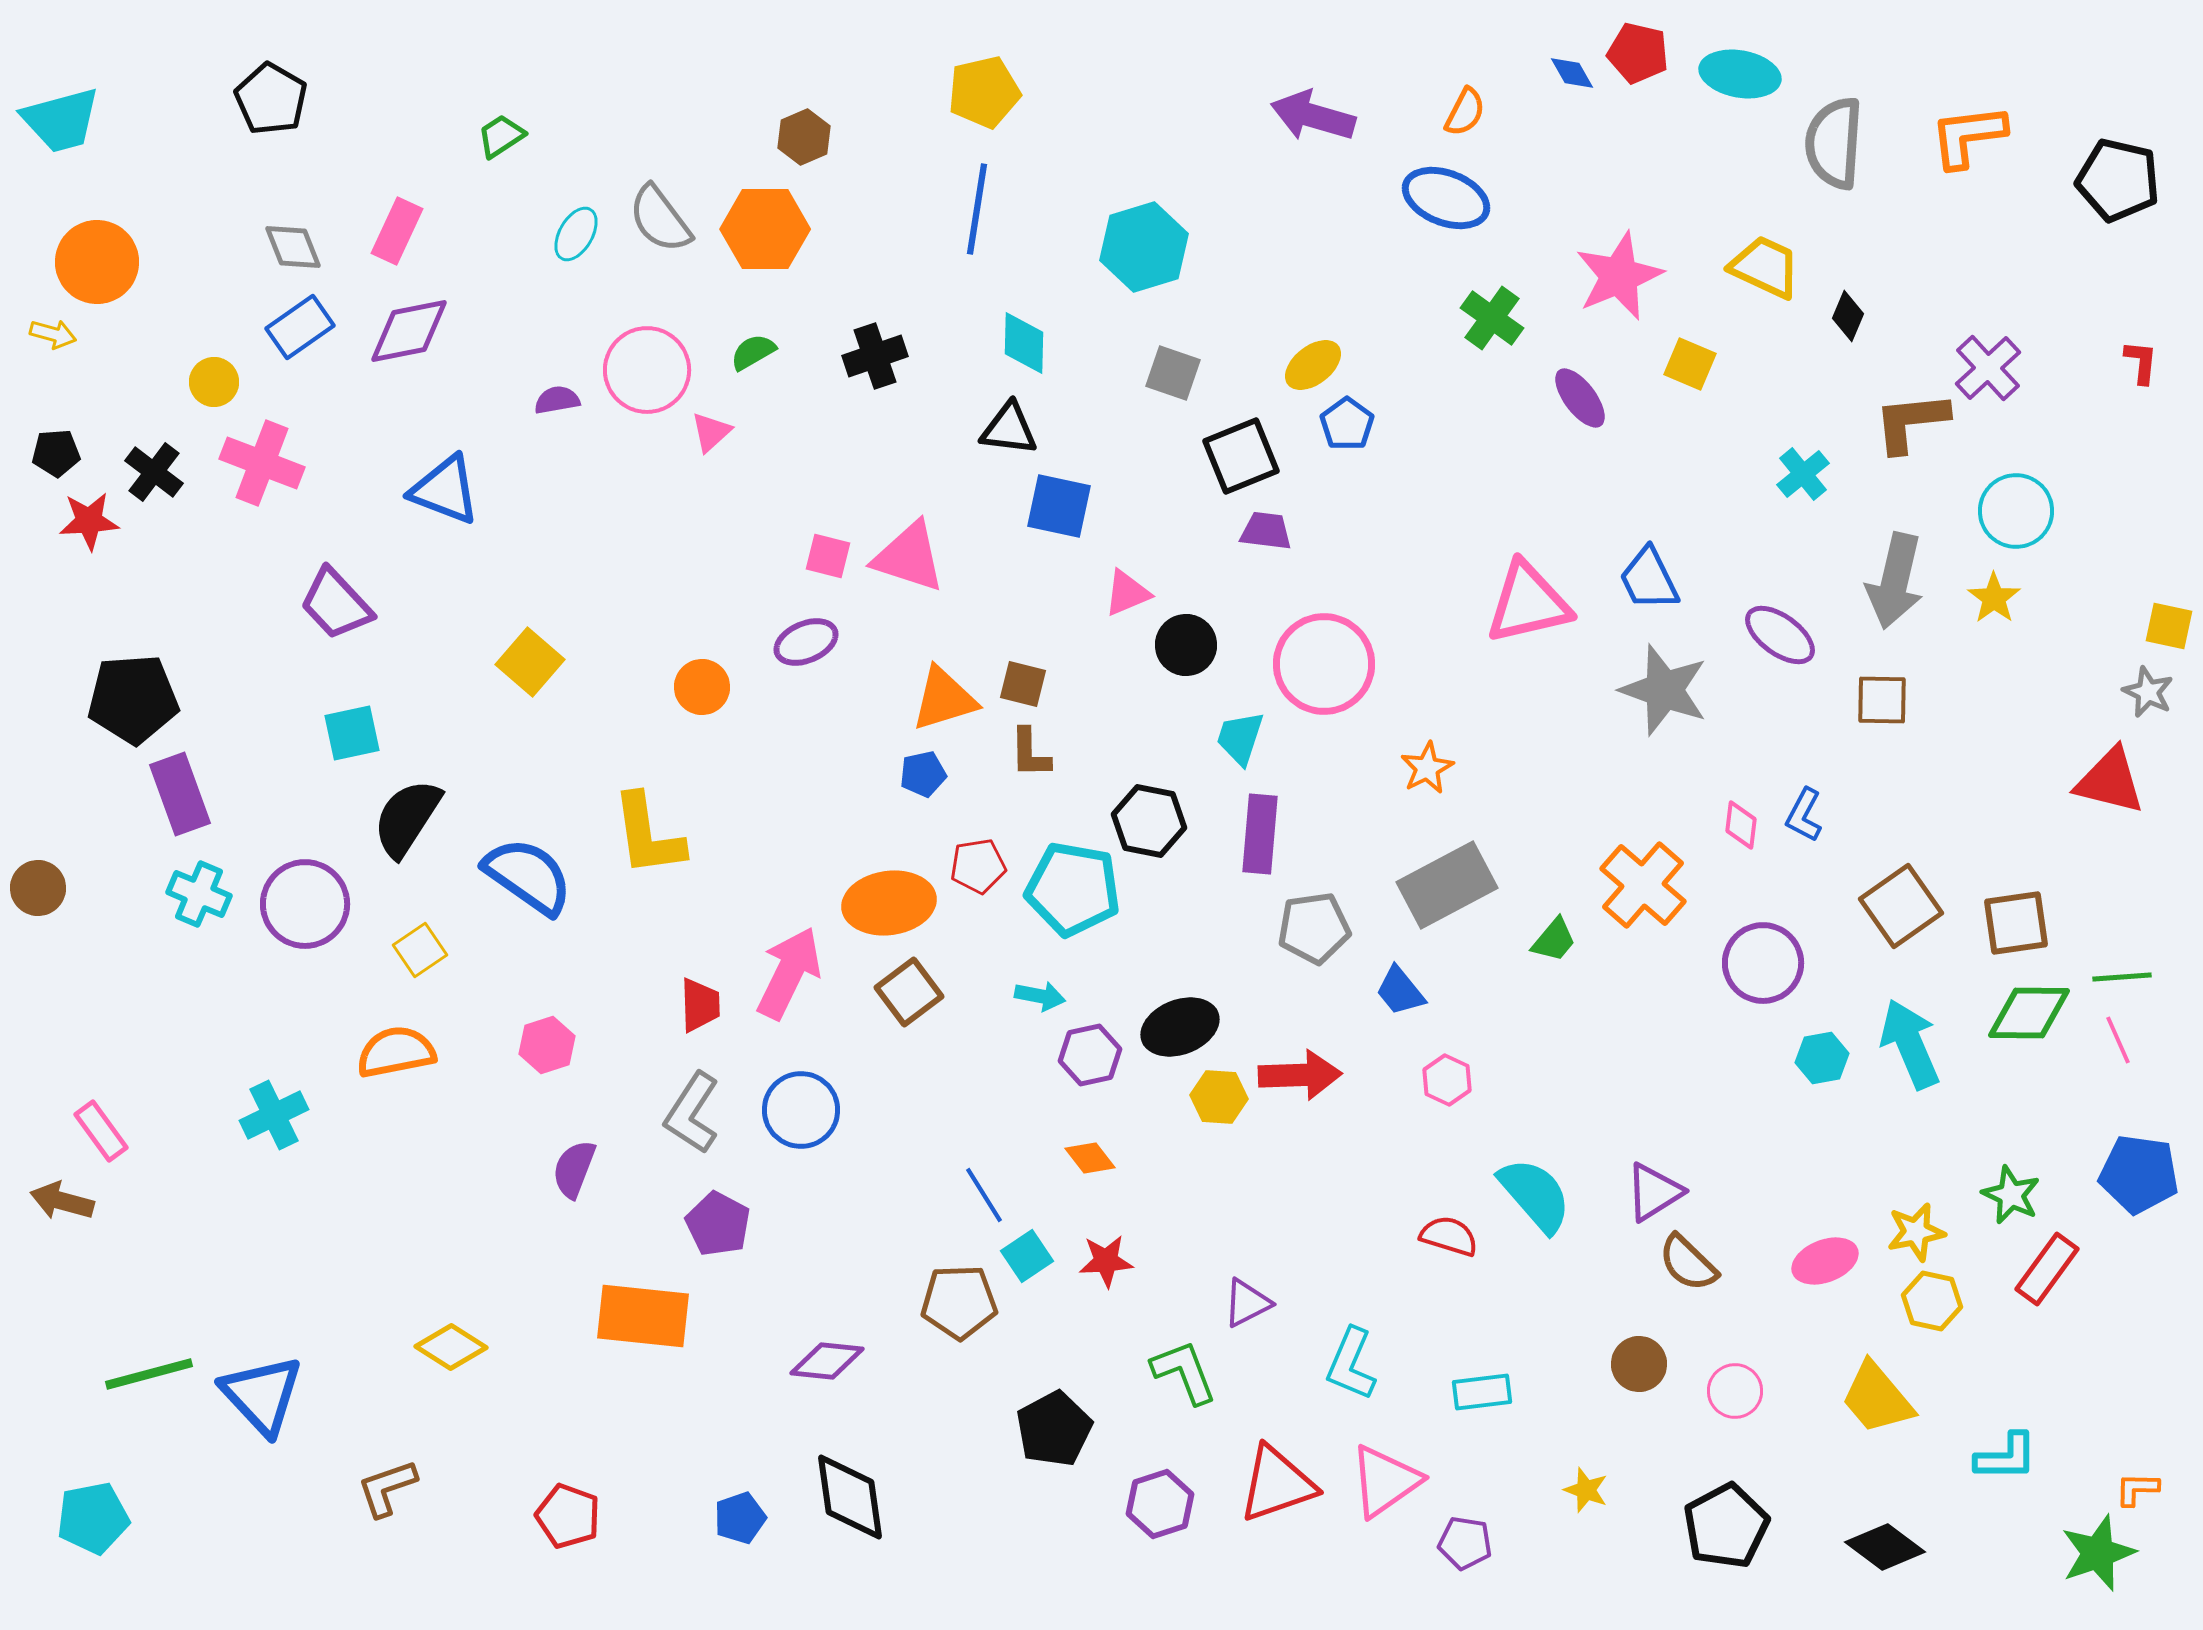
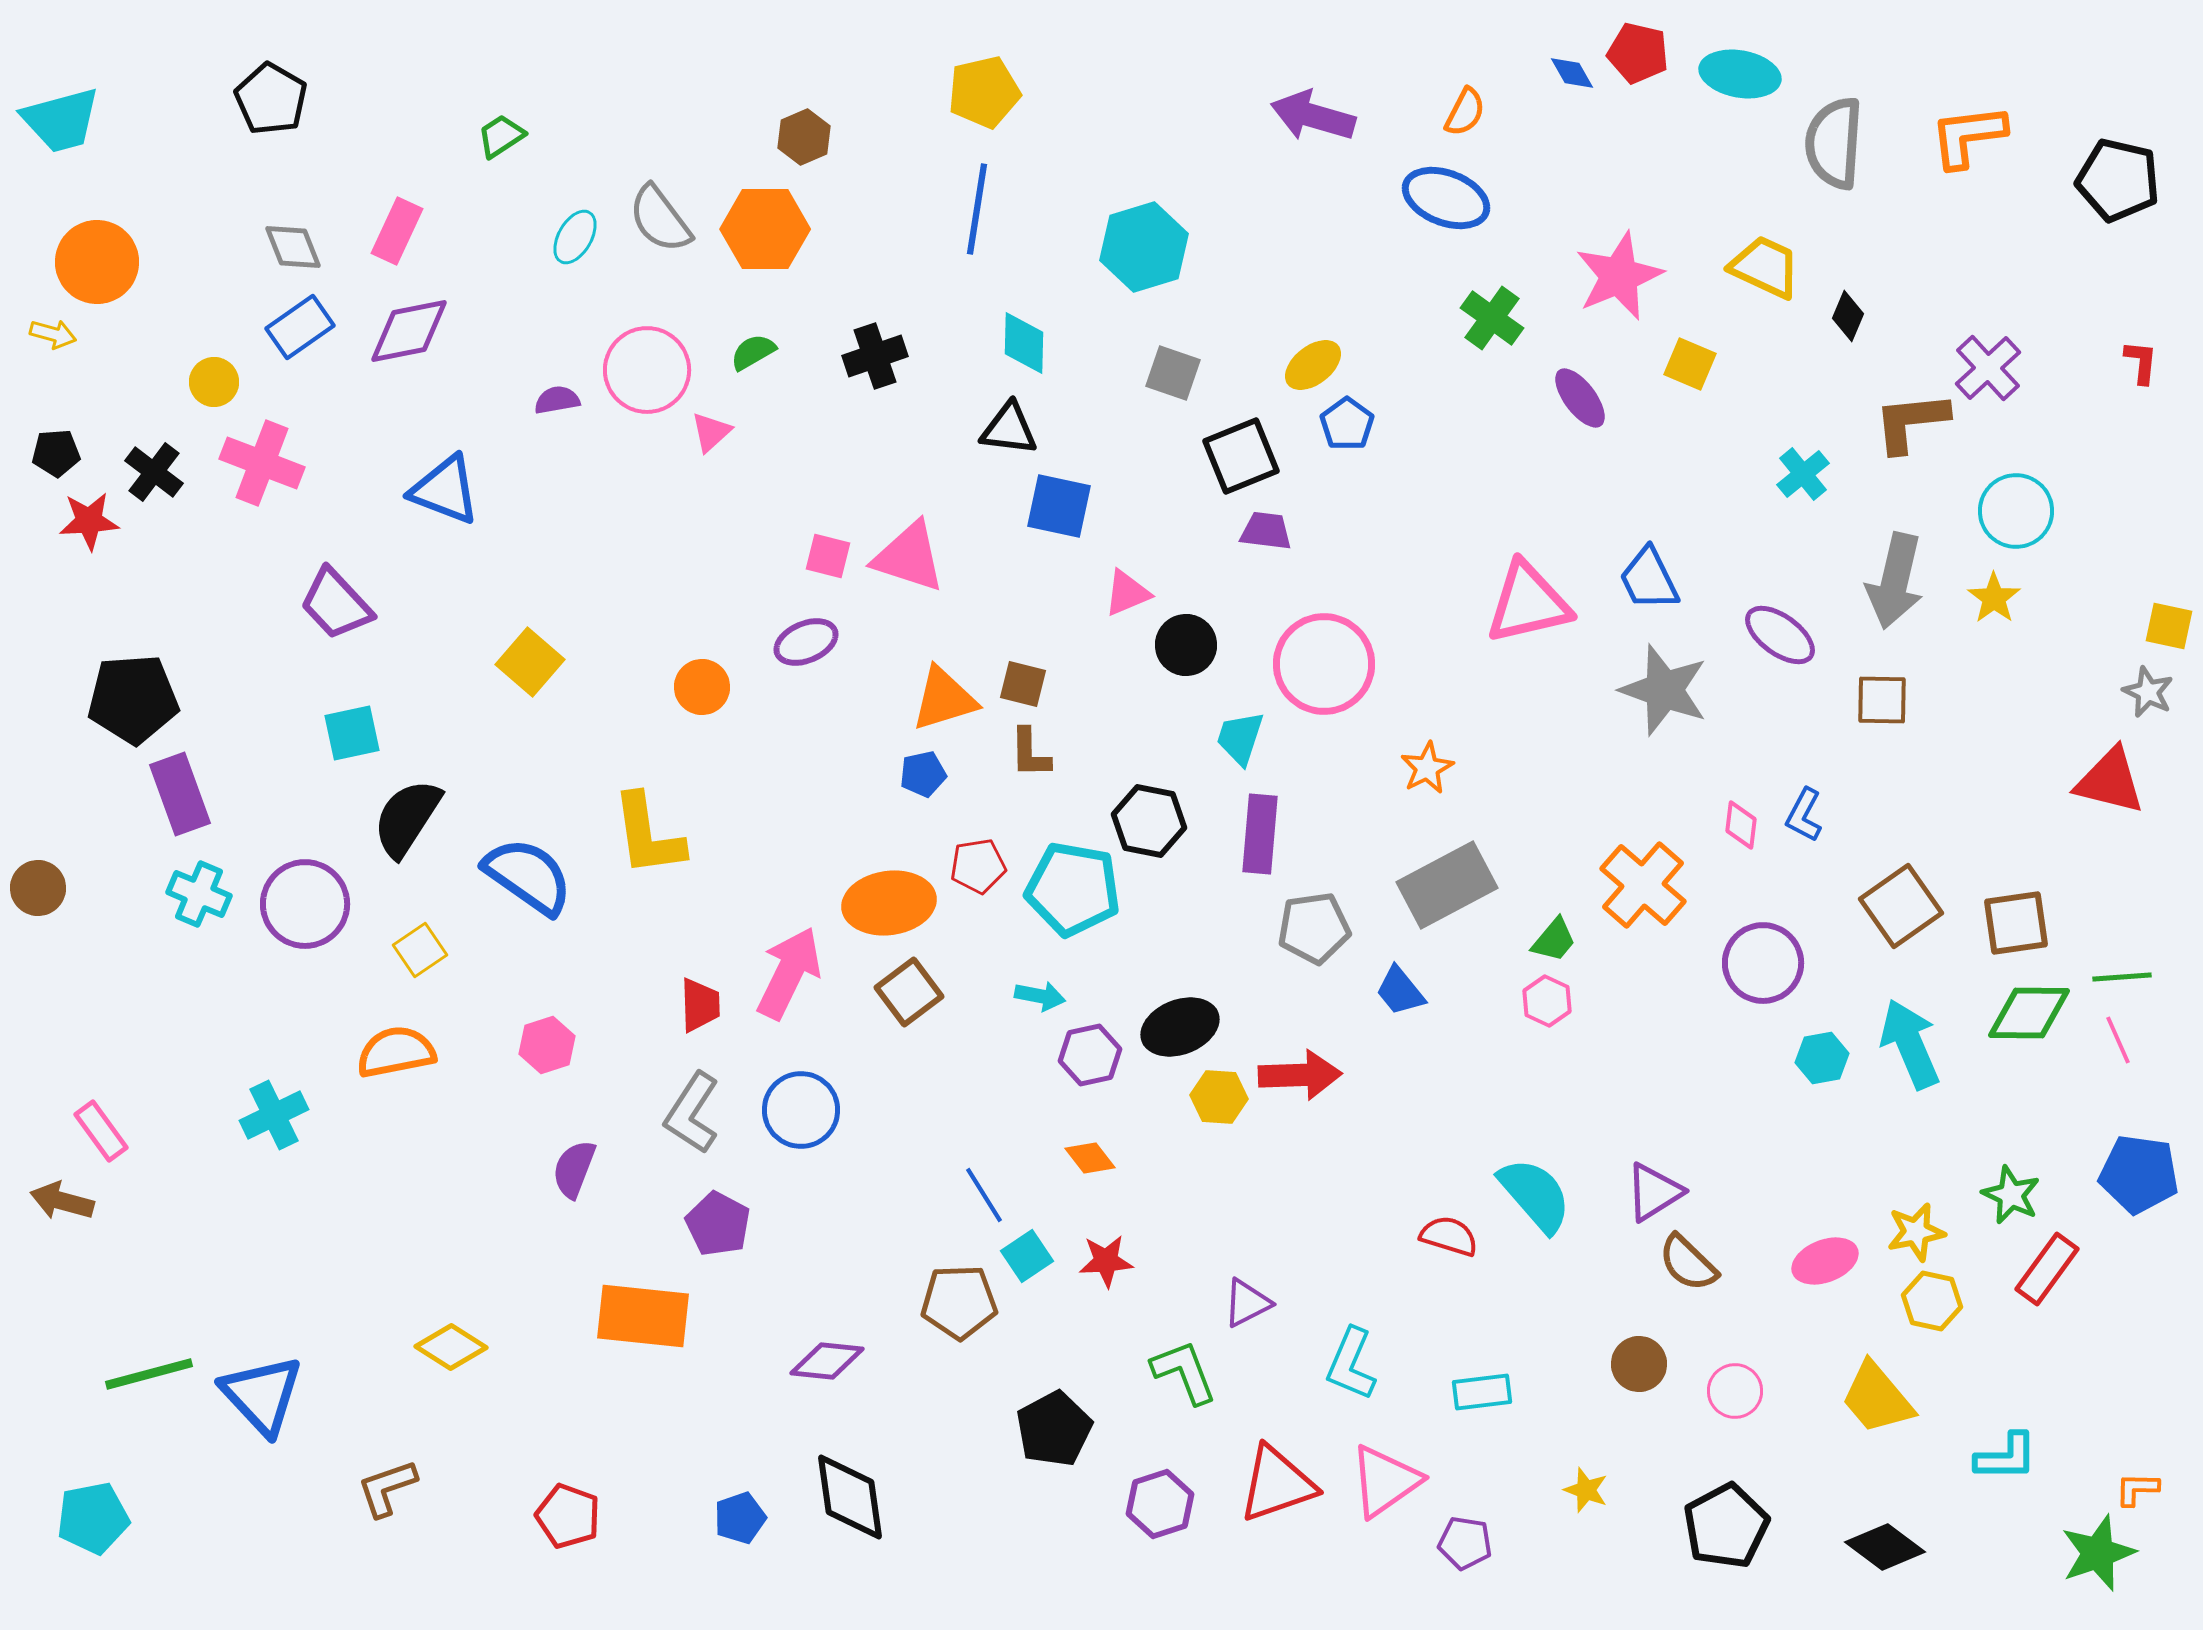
cyan ellipse at (576, 234): moved 1 px left, 3 px down
pink hexagon at (1447, 1080): moved 100 px right, 79 px up
